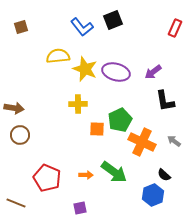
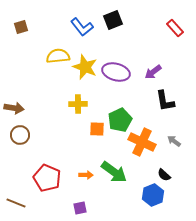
red rectangle: rotated 66 degrees counterclockwise
yellow star: moved 2 px up
